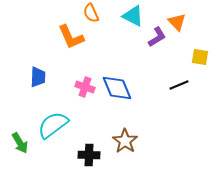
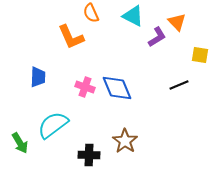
yellow square: moved 2 px up
